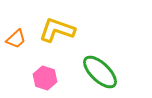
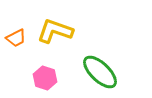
yellow L-shape: moved 2 px left, 1 px down
orange trapezoid: moved 1 px up; rotated 15 degrees clockwise
